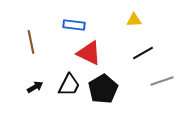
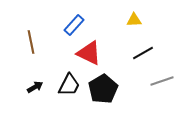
blue rectangle: rotated 55 degrees counterclockwise
